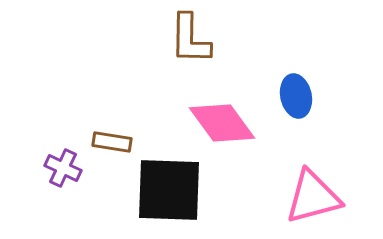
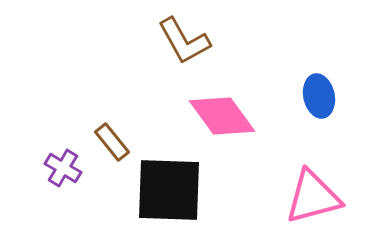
brown L-shape: moved 6 px left, 2 px down; rotated 30 degrees counterclockwise
blue ellipse: moved 23 px right
pink diamond: moved 7 px up
brown rectangle: rotated 42 degrees clockwise
purple cross: rotated 6 degrees clockwise
